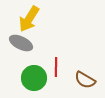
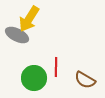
gray ellipse: moved 4 px left, 8 px up
